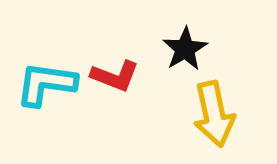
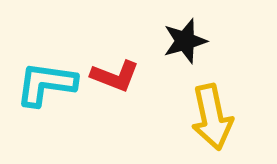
black star: moved 8 px up; rotated 15 degrees clockwise
yellow arrow: moved 2 px left, 3 px down
